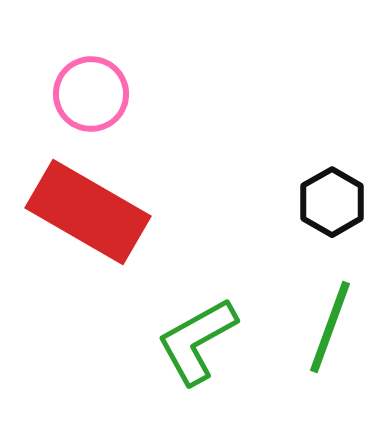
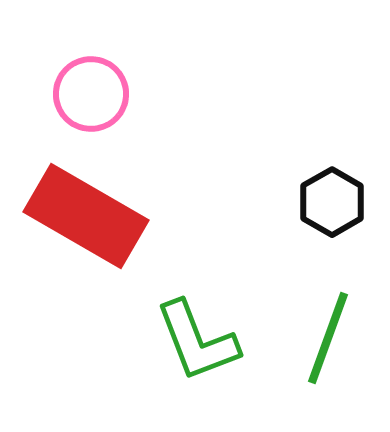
red rectangle: moved 2 px left, 4 px down
green line: moved 2 px left, 11 px down
green L-shape: rotated 82 degrees counterclockwise
